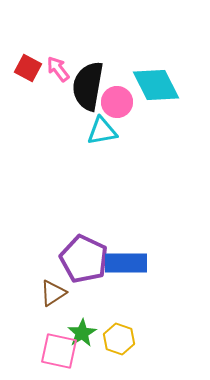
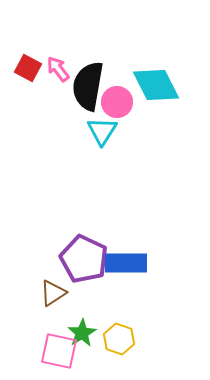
cyan triangle: rotated 48 degrees counterclockwise
